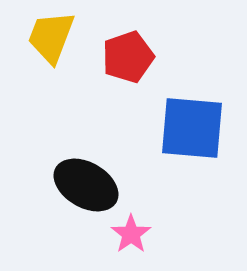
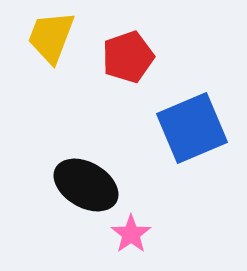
blue square: rotated 28 degrees counterclockwise
